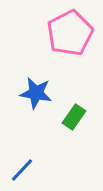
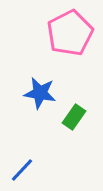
blue star: moved 4 px right
